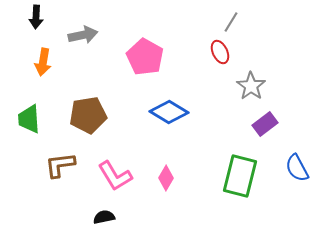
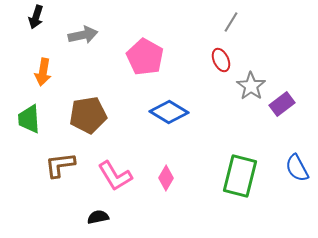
black arrow: rotated 15 degrees clockwise
red ellipse: moved 1 px right, 8 px down
orange arrow: moved 10 px down
purple rectangle: moved 17 px right, 20 px up
black semicircle: moved 6 px left
